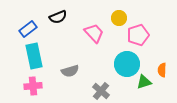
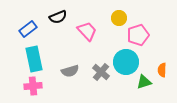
pink trapezoid: moved 7 px left, 2 px up
cyan rectangle: moved 3 px down
cyan circle: moved 1 px left, 2 px up
gray cross: moved 19 px up
